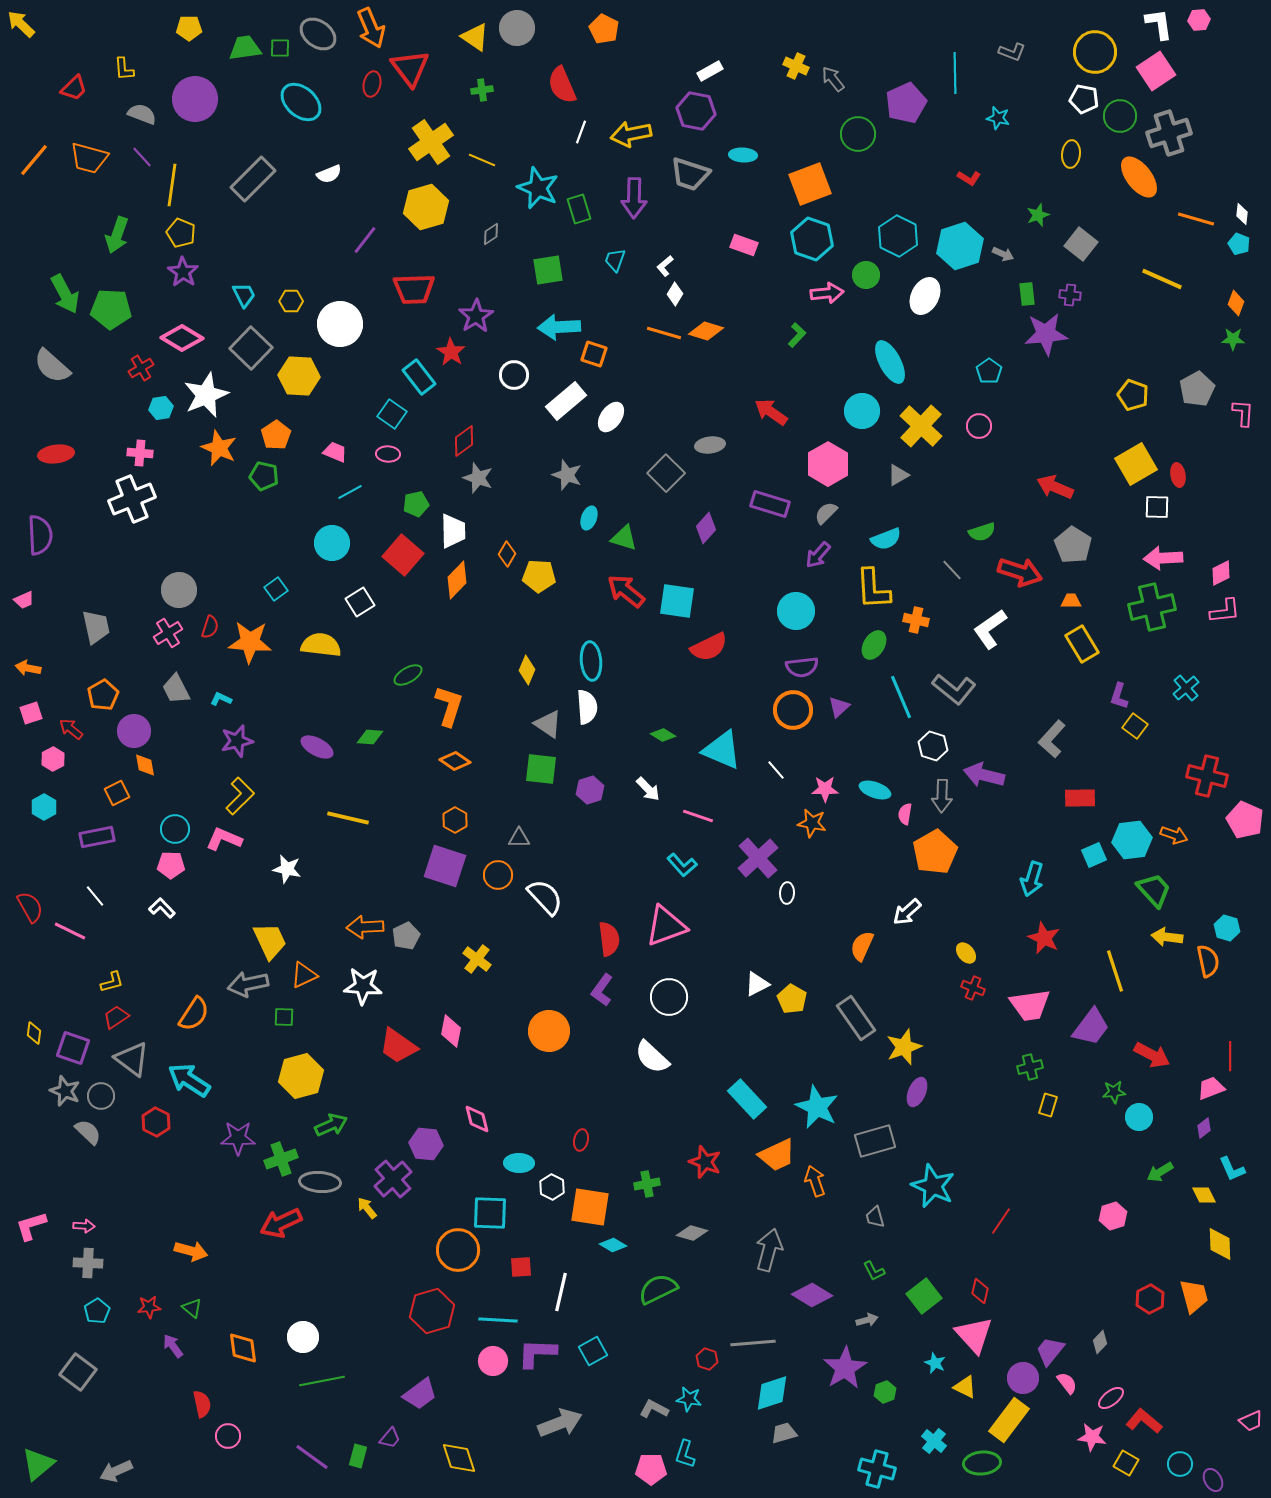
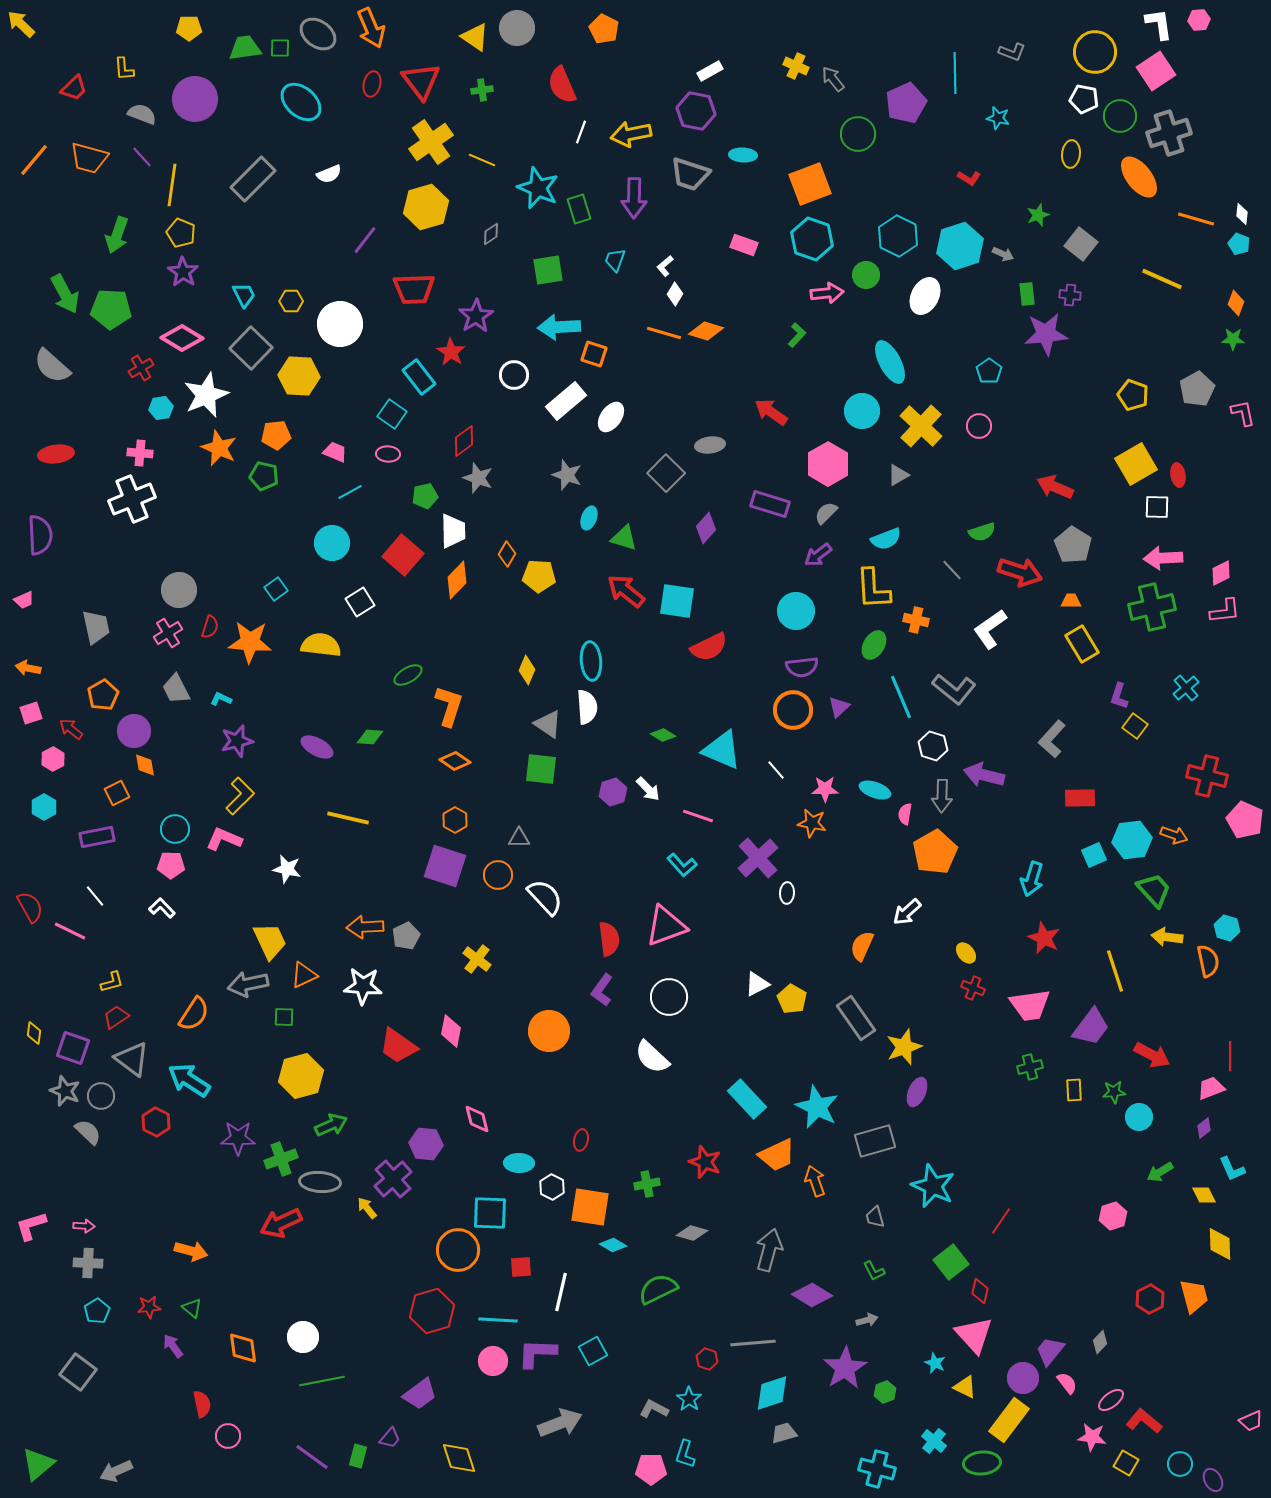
red triangle at (410, 68): moved 11 px right, 13 px down
pink L-shape at (1243, 413): rotated 16 degrees counterclockwise
orange pentagon at (276, 435): rotated 28 degrees clockwise
green pentagon at (416, 504): moved 9 px right, 8 px up
purple arrow at (818, 555): rotated 12 degrees clockwise
purple hexagon at (590, 790): moved 23 px right, 2 px down
yellow rectangle at (1048, 1105): moved 26 px right, 15 px up; rotated 20 degrees counterclockwise
green square at (924, 1296): moved 27 px right, 34 px up
pink ellipse at (1111, 1398): moved 2 px down
cyan star at (689, 1399): rotated 25 degrees clockwise
